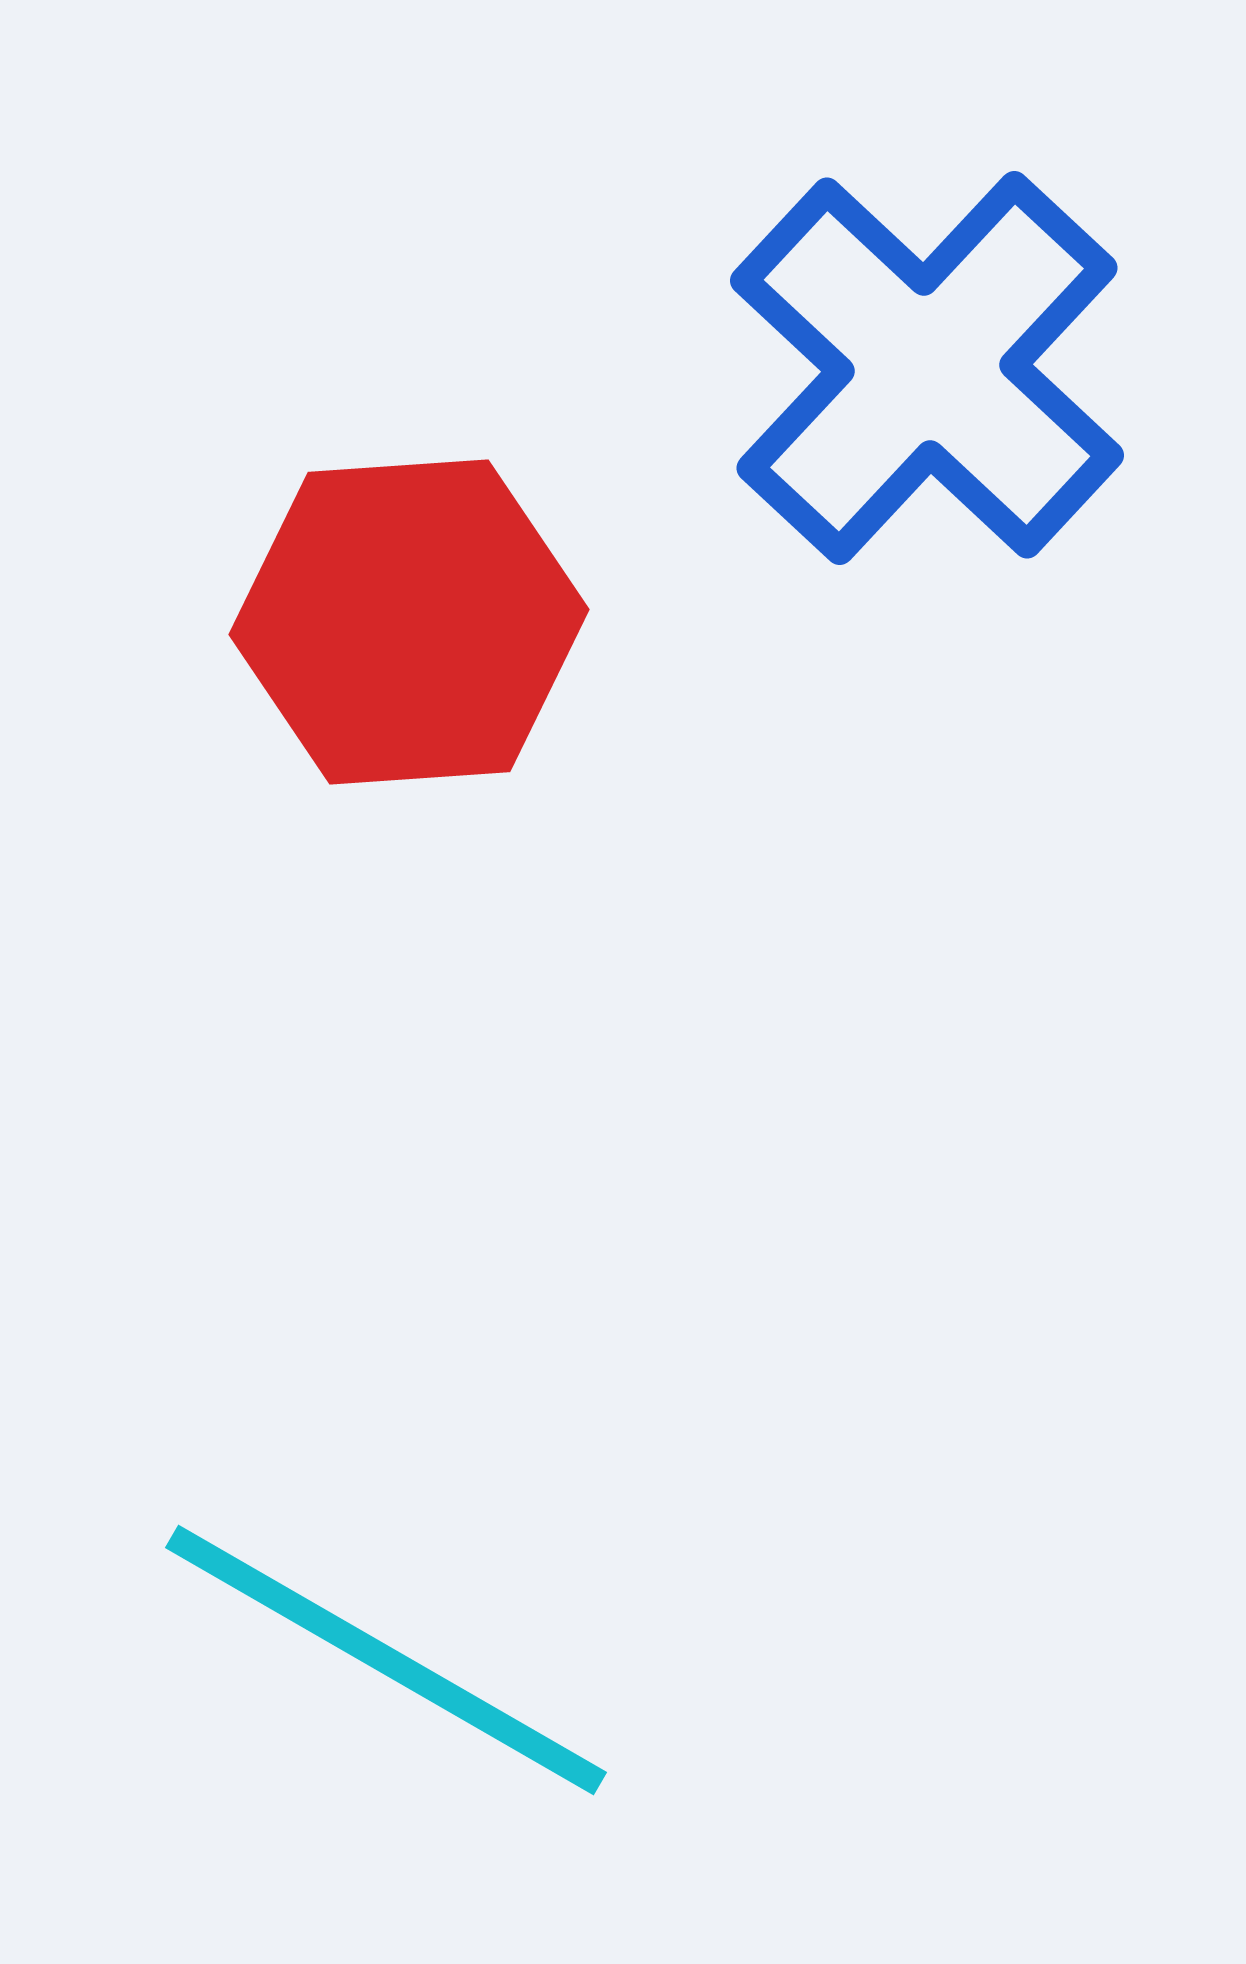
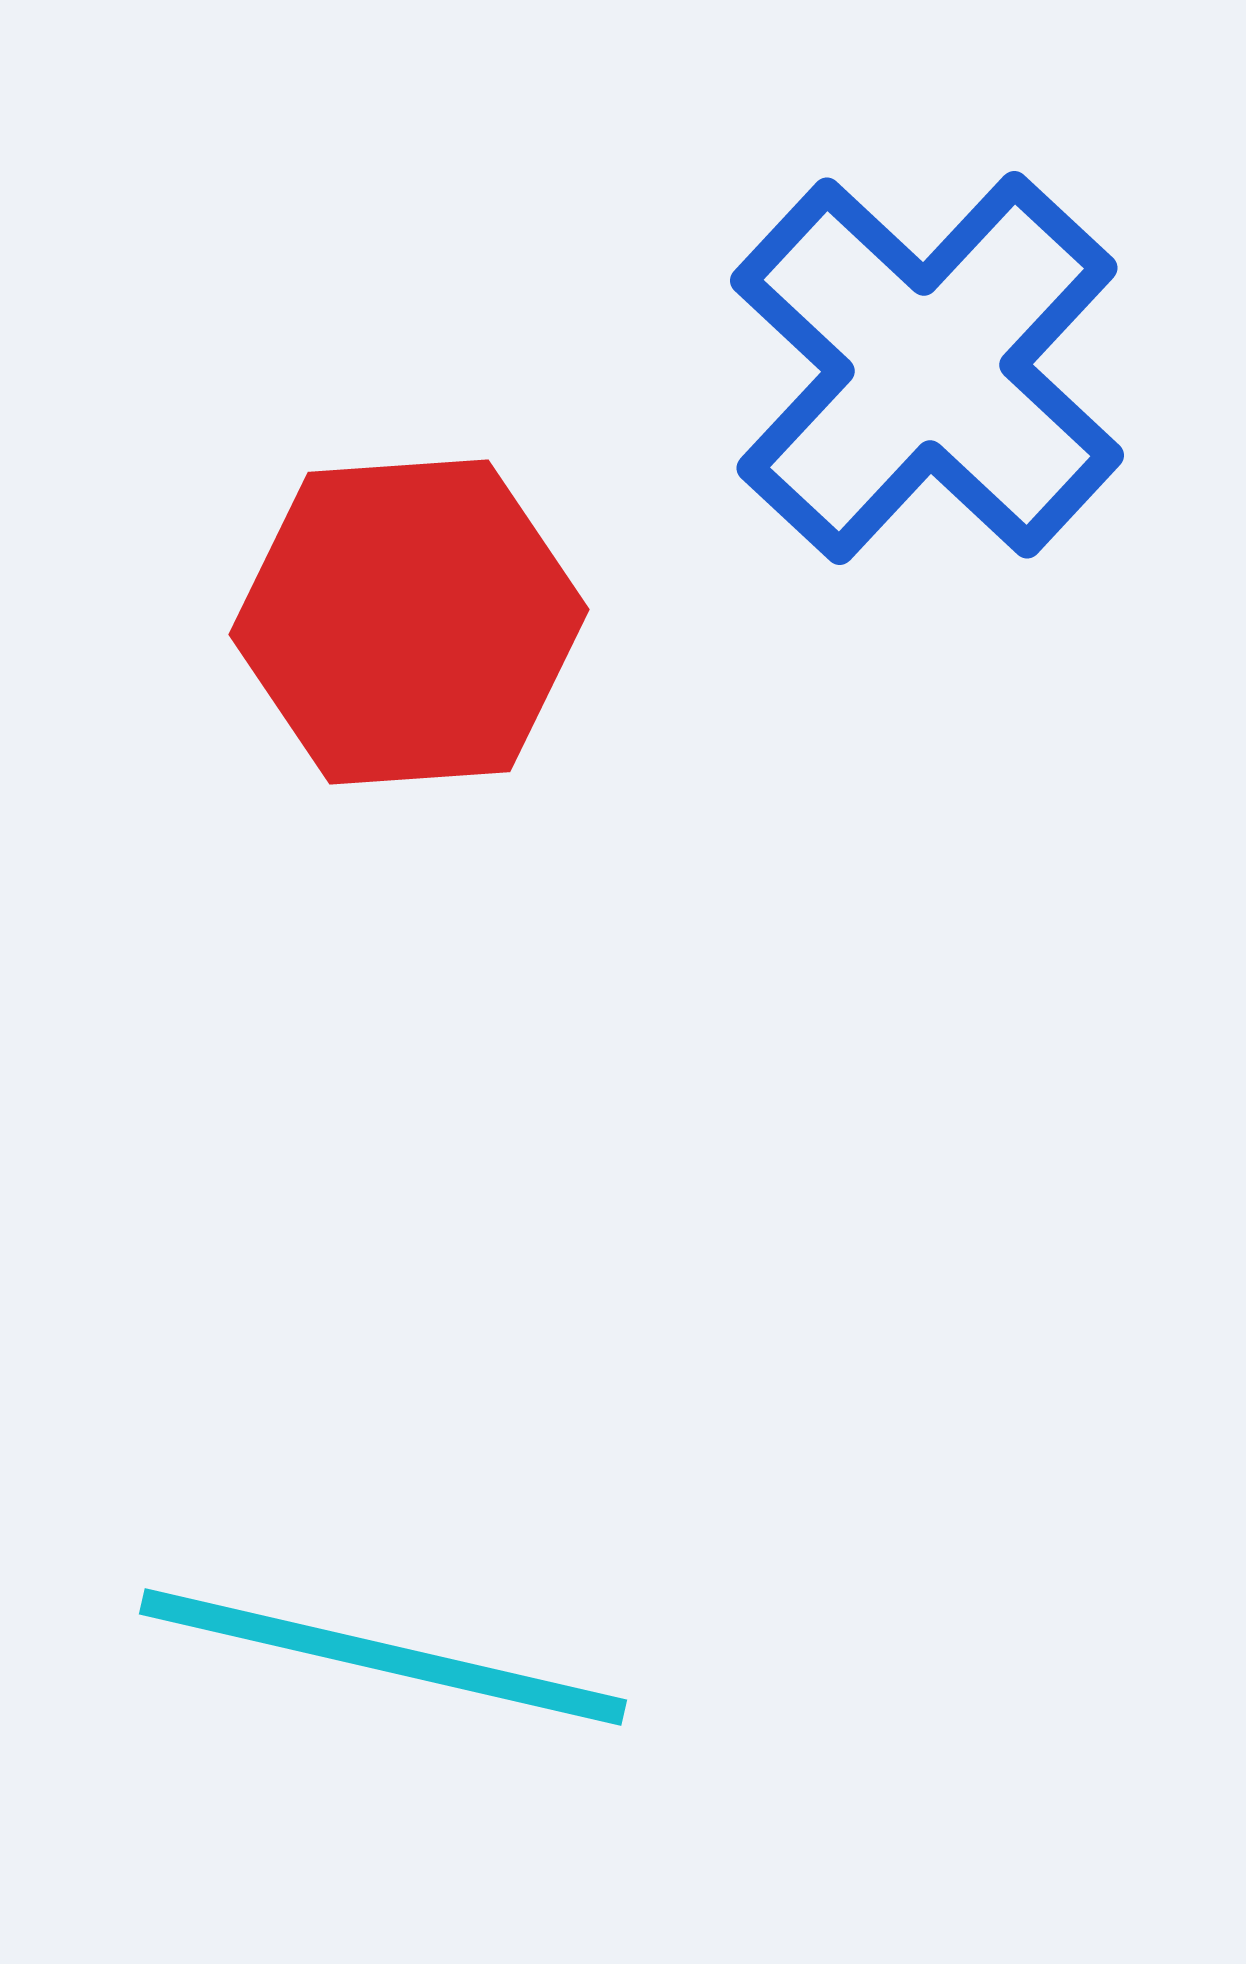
cyan line: moved 3 px left, 3 px up; rotated 17 degrees counterclockwise
